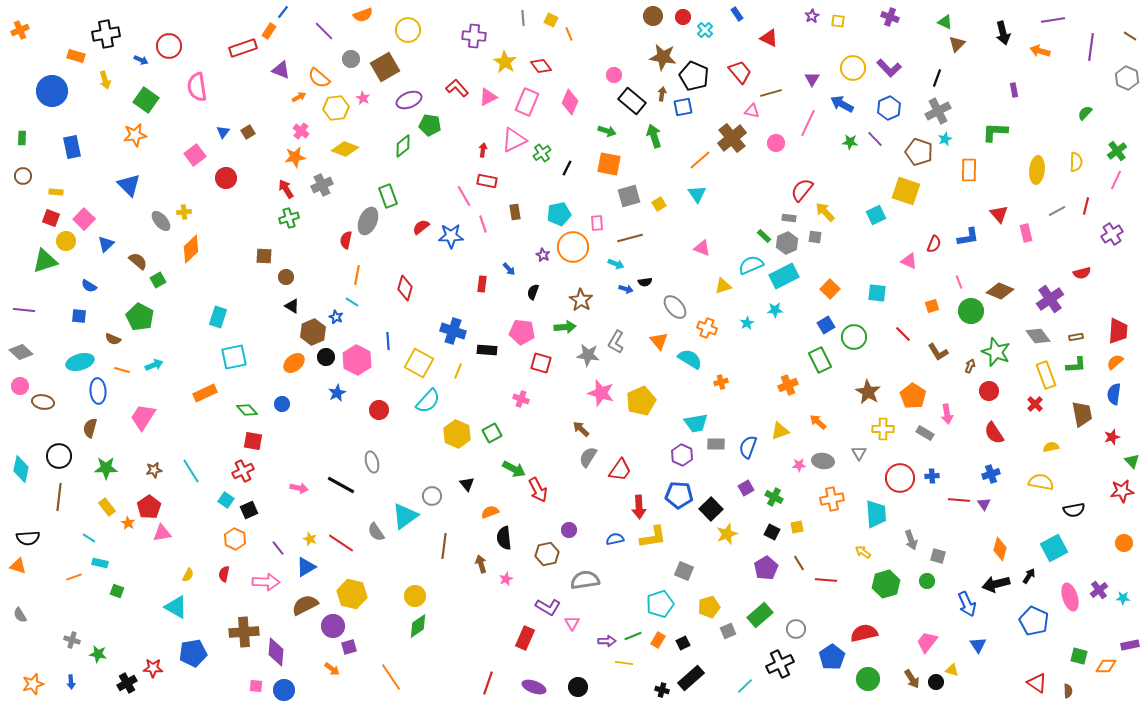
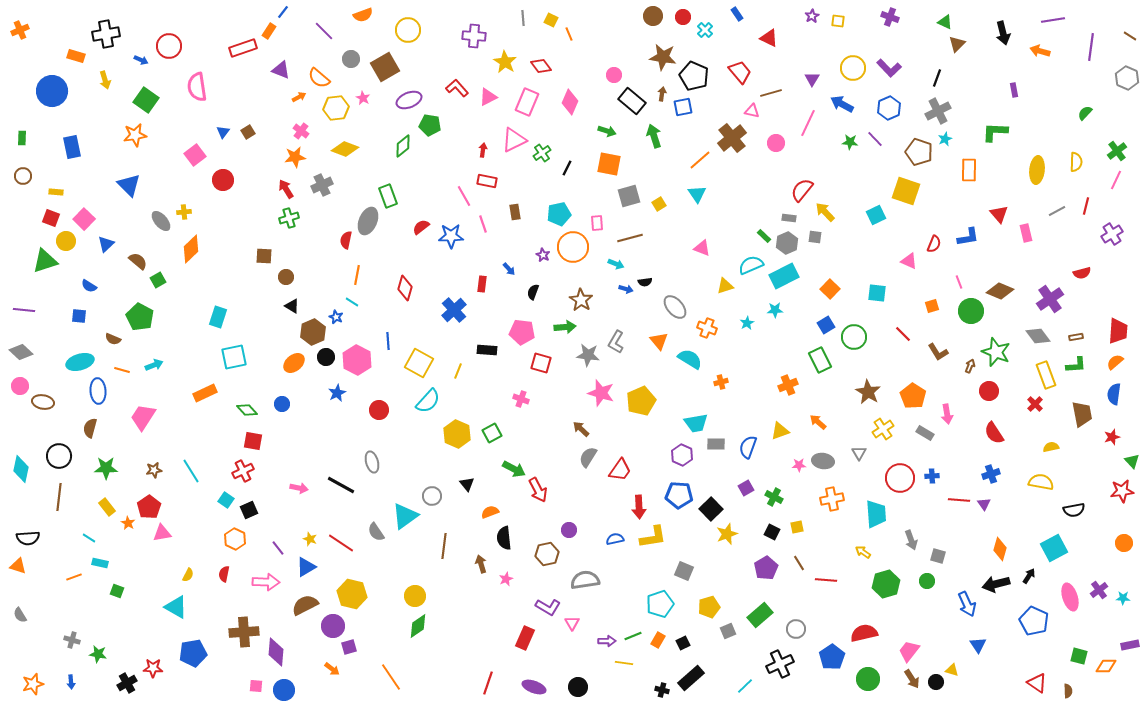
red circle at (226, 178): moved 3 px left, 2 px down
yellow triangle at (723, 286): moved 2 px right
blue cross at (453, 331): moved 1 px right, 21 px up; rotated 30 degrees clockwise
yellow cross at (883, 429): rotated 35 degrees counterclockwise
pink trapezoid at (927, 642): moved 18 px left, 9 px down
